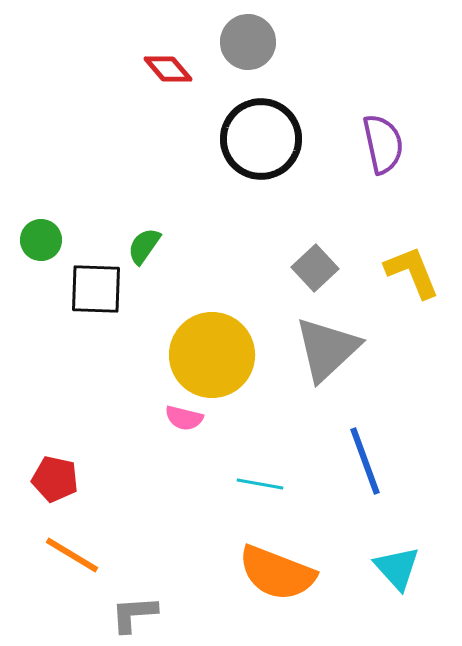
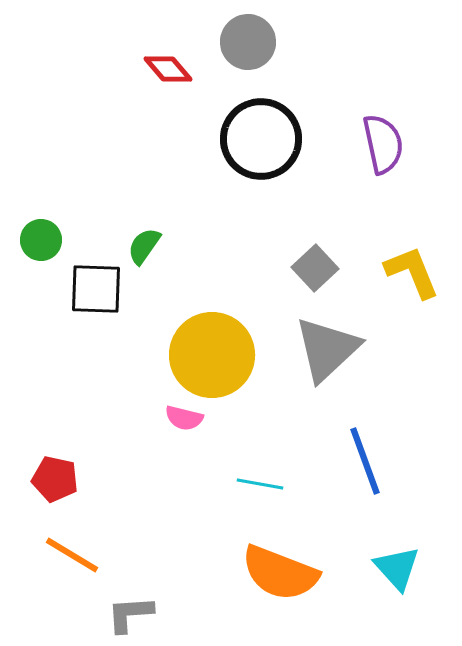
orange semicircle: moved 3 px right
gray L-shape: moved 4 px left
